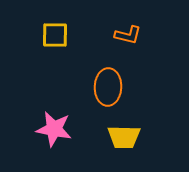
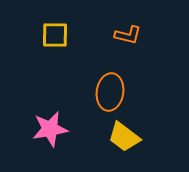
orange ellipse: moved 2 px right, 5 px down; rotated 6 degrees clockwise
pink star: moved 4 px left; rotated 21 degrees counterclockwise
yellow trapezoid: rotated 36 degrees clockwise
